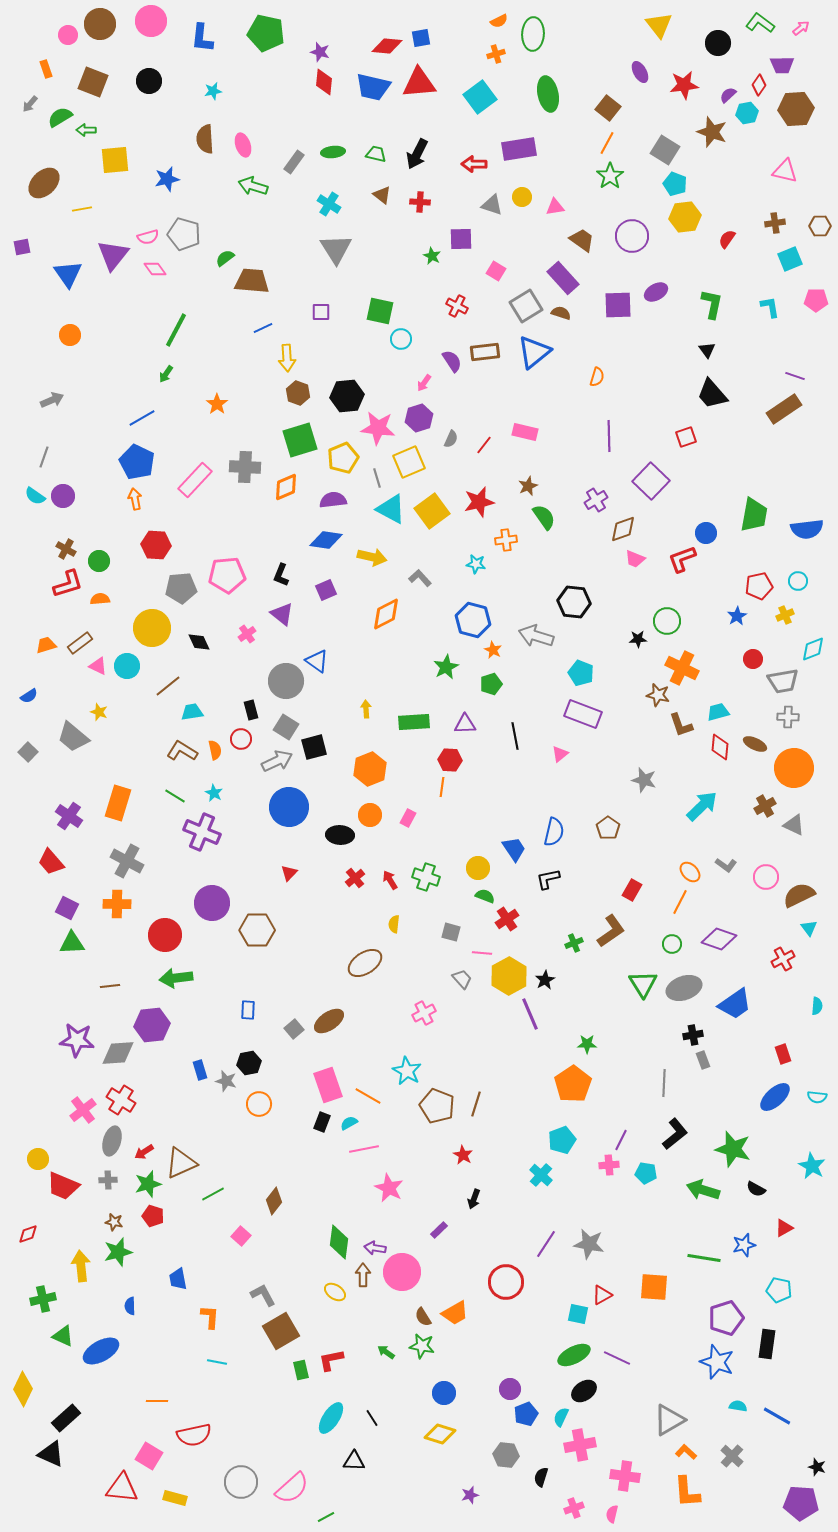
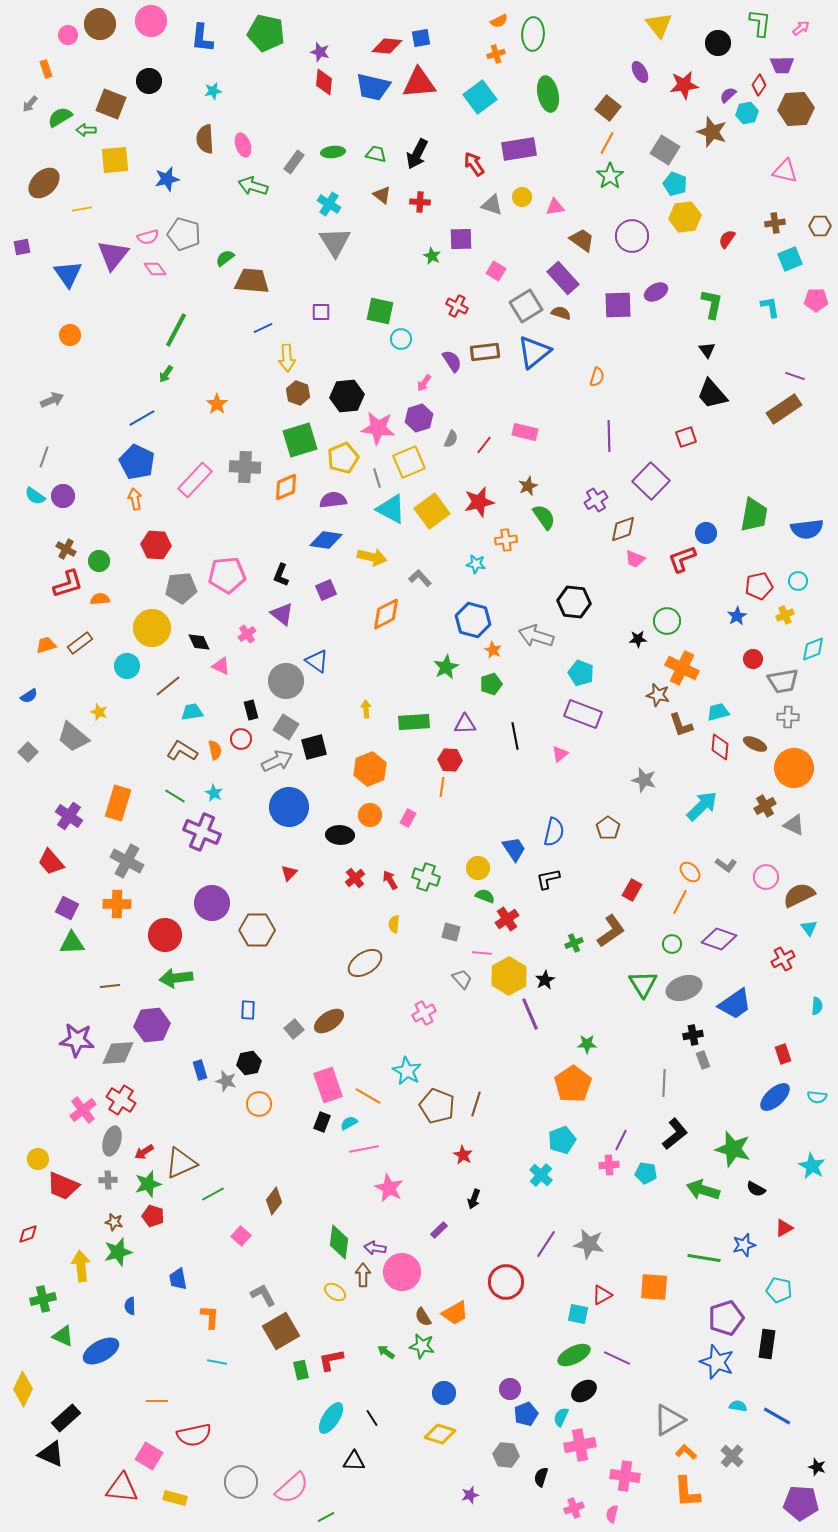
green L-shape at (760, 23): rotated 60 degrees clockwise
brown square at (93, 82): moved 18 px right, 22 px down
red arrow at (474, 164): rotated 55 degrees clockwise
gray triangle at (336, 249): moved 1 px left, 7 px up
pink triangle at (98, 666): moved 123 px right
